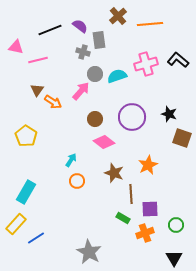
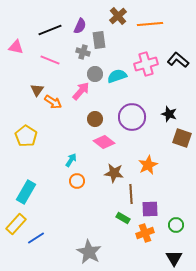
purple semicircle: rotated 77 degrees clockwise
pink line: moved 12 px right; rotated 36 degrees clockwise
brown star: rotated 12 degrees counterclockwise
